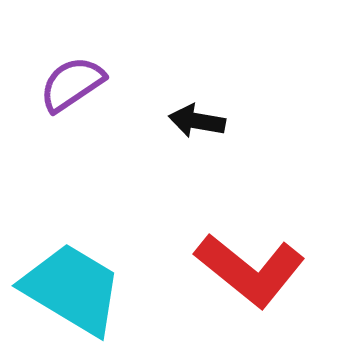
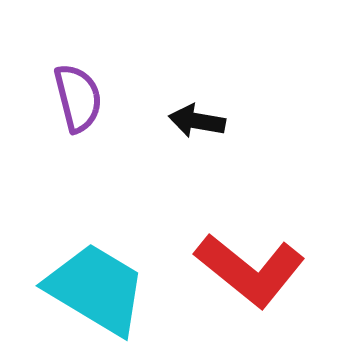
purple semicircle: moved 6 px right, 14 px down; rotated 110 degrees clockwise
cyan trapezoid: moved 24 px right
